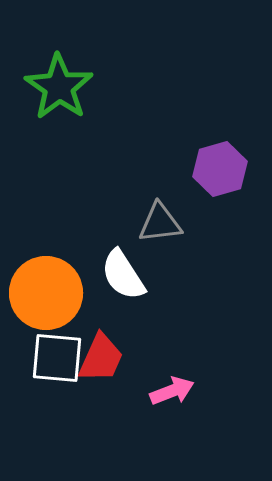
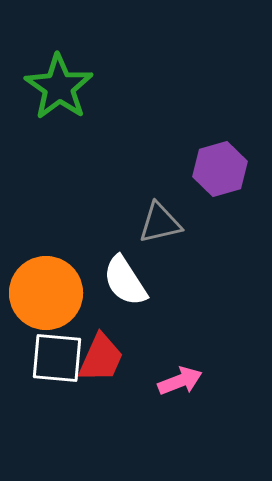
gray triangle: rotated 6 degrees counterclockwise
white semicircle: moved 2 px right, 6 px down
pink arrow: moved 8 px right, 10 px up
